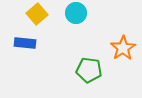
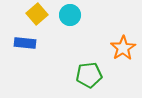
cyan circle: moved 6 px left, 2 px down
green pentagon: moved 5 px down; rotated 15 degrees counterclockwise
